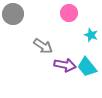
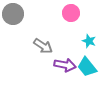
pink circle: moved 2 px right
cyan star: moved 2 px left, 6 px down
